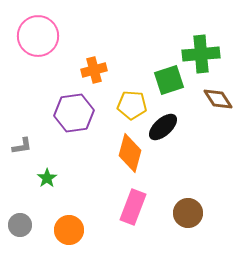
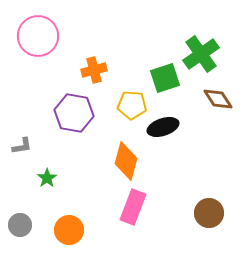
green cross: rotated 30 degrees counterclockwise
green square: moved 4 px left, 2 px up
purple hexagon: rotated 18 degrees clockwise
black ellipse: rotated 24 degrees clockwise
orange diamond: moved 4 px left, 8 px down
brown circle: moved 21 px right
